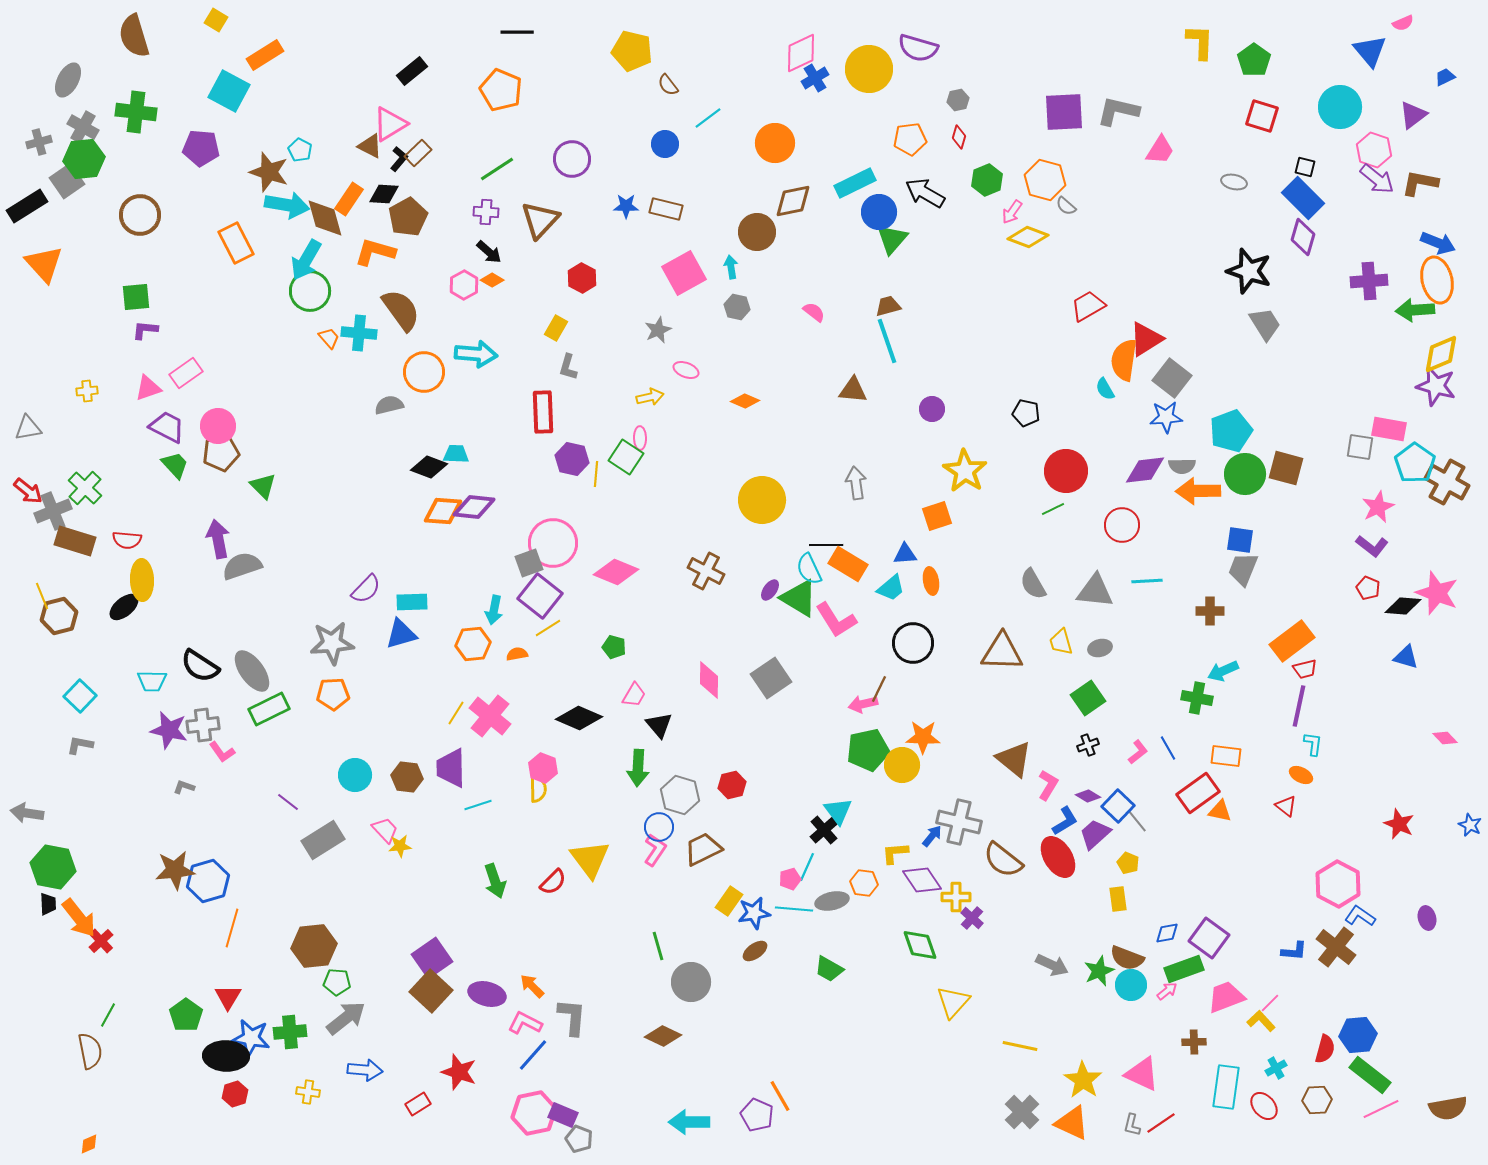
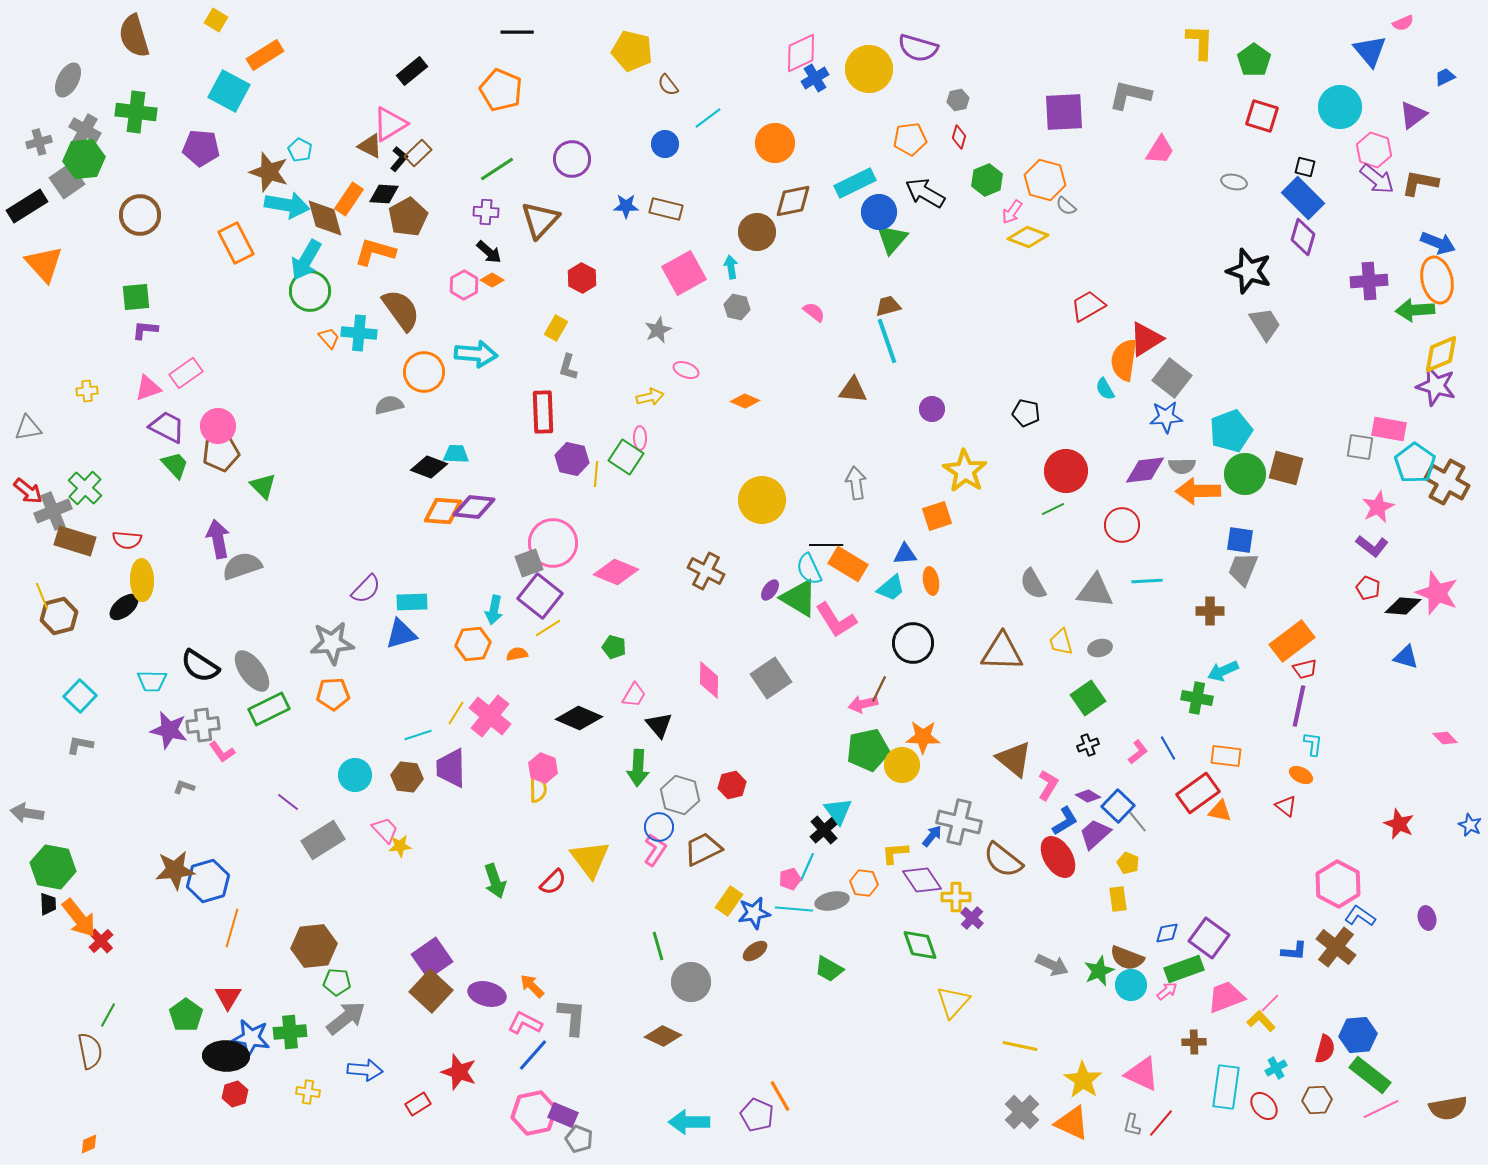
gray L-shape at (1118, 111): moved 12 px right, 16 px up
gray cross at (83, 127): moved 2 px right, 3 px down
cyan line at (478, 805): moved 60 px left, 70 px up
red line at (1161, 1123): rotated 16 degrees counterclockwise
